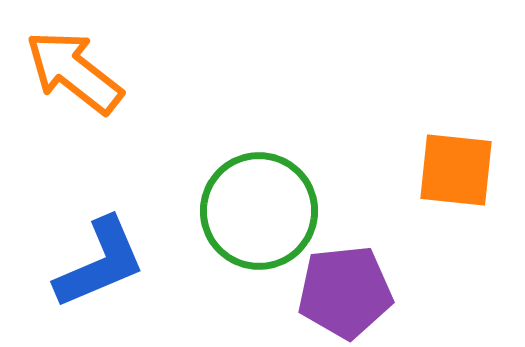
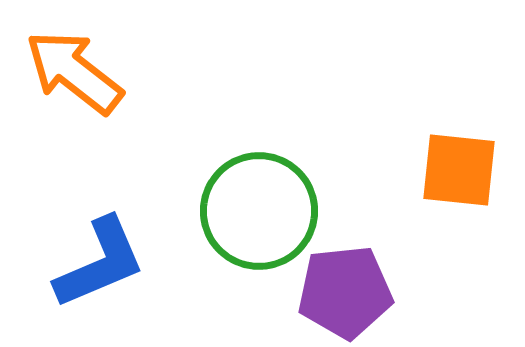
orange square: moved 3 px right
